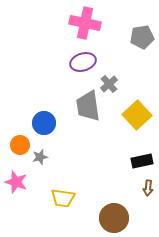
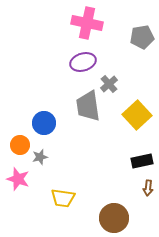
pink cross: moved 2 px right
pink star: moved 2 px right, 3 px up
